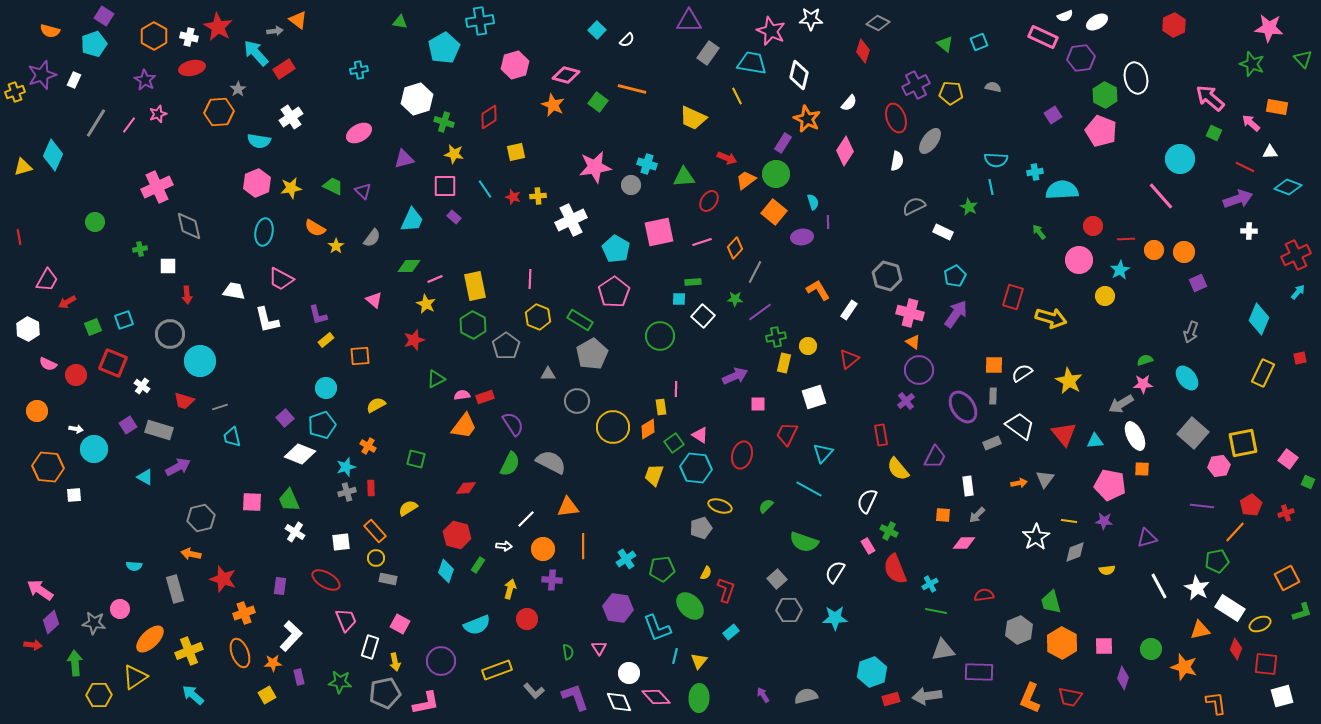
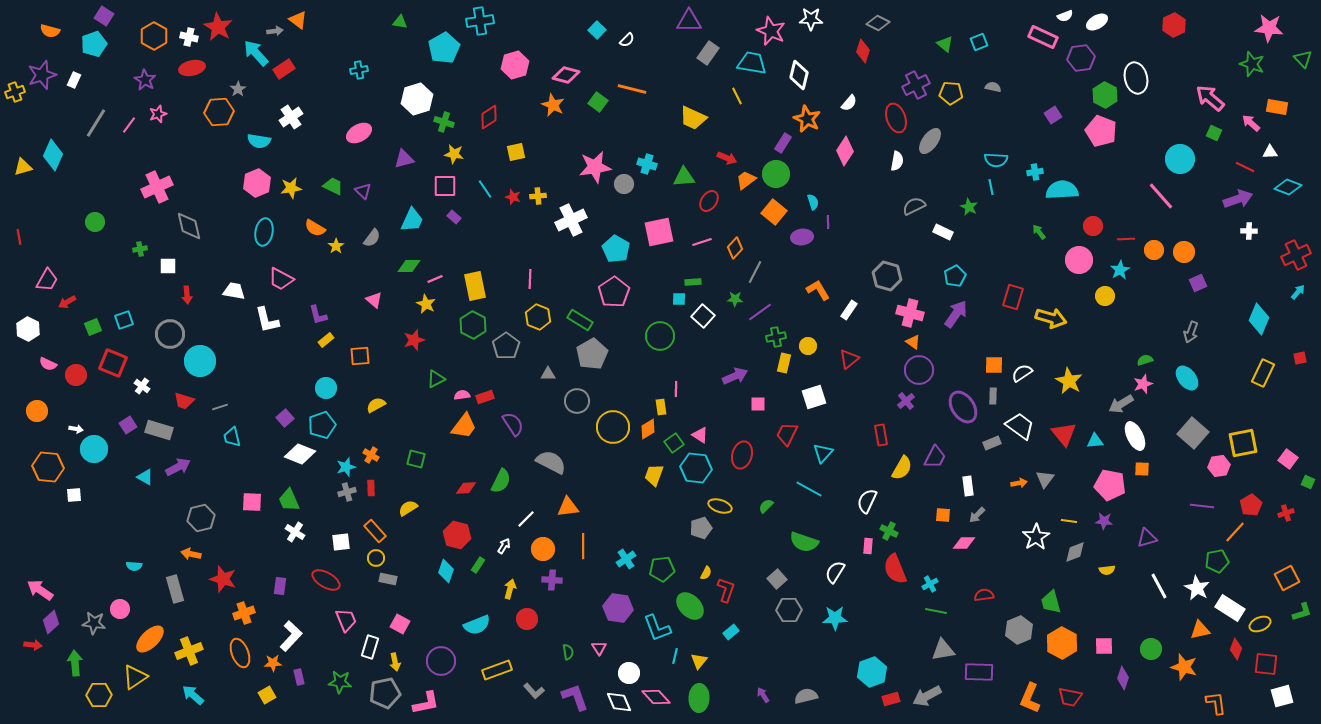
gray circle at (631, 185): moved 7 px left, 1 px up
pink star at (1143, 384): rotated 18 degrees counterclockwise
orange cross at (368, 446): moved 3 px right, 9 px down
green semicircle at (510, 464): moved 9 px left, 17 px down
yellow semicircle at (898, 469): moved 4 px right, 1 px up; rotated 110 degrees counterclockwise
white arrow at (504, 546): rotated 63 degrees counterclockwise
pink rectangle at (868, 546): rotated 35 degrees clockwise
gray arrow at (927, 696): rotated 20 degrees counterclockwise
